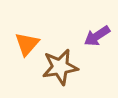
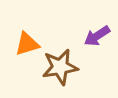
orange triangle: rotated 32 degrees clockwise
